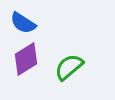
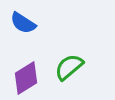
purple diamond: moved 19 px down
